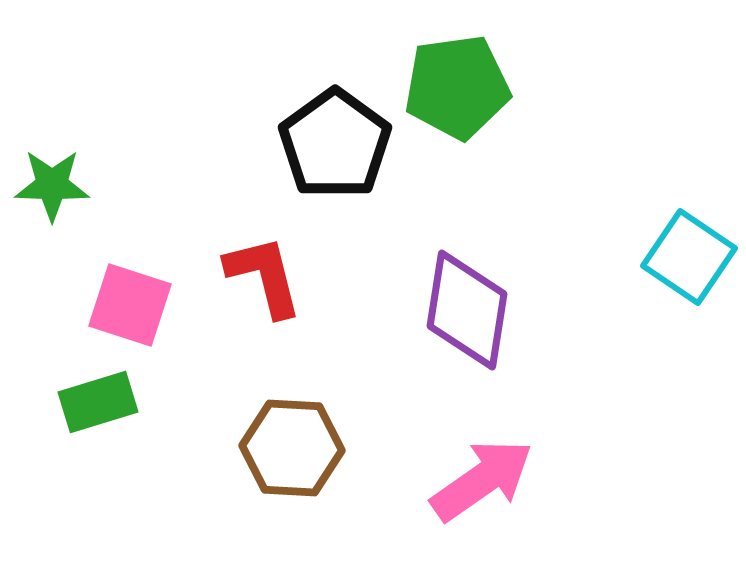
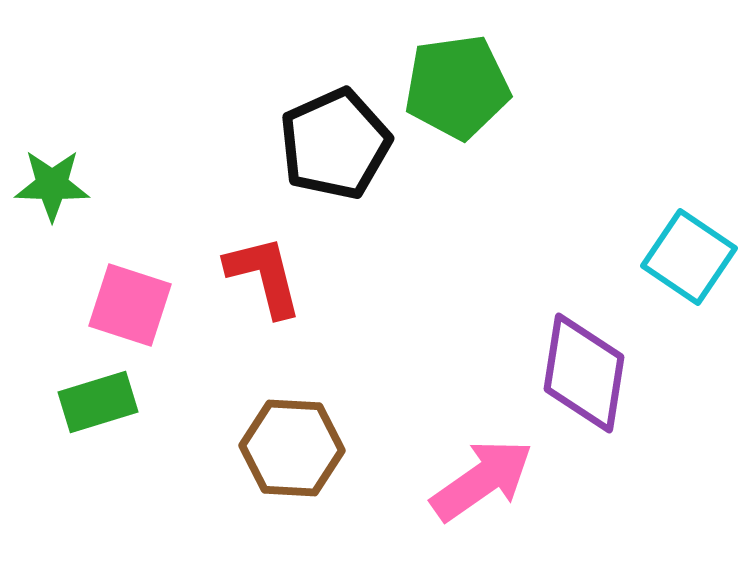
black pentagon: rotated 12 degrees clockwise
purple diamond: moved 117 px right, 63 px down
